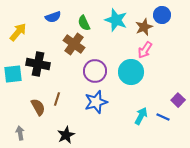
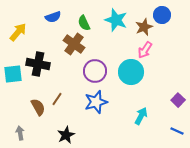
brown line: rotated 16 degrees clockwise
blue line: moved 14 px right, 14 px down
